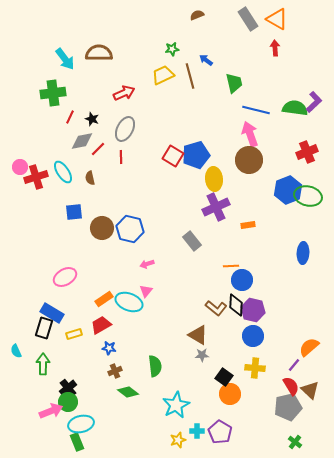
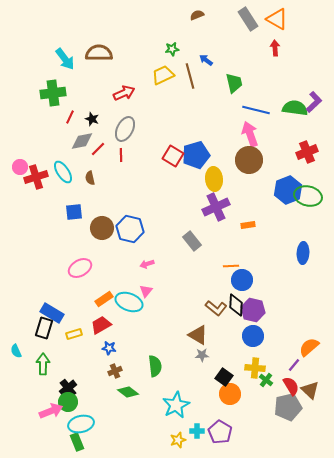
red line at (121, 157): moved 2 px up
pink ellipse at (65, 277): moved 15 px right, 9 px up
green cross at (295, 442): moved 29 px left, 62 px up
